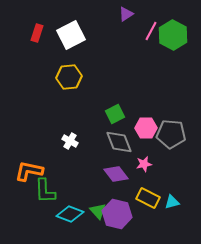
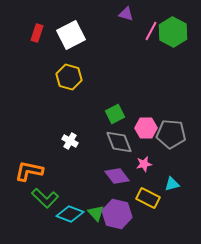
purple triangle: rotated 49 degrees clockwise
green hexagon: moved 3 px up
yellow hexagon: rotated 20 degrees clockwise
purple diamond: moved 1 px right, 2 px down
green L-shape: moved 7 px down; rotated 44 degrees counterclockwise
cyan triangle: moved 18 px up
green triangle: moved 2 px left, 2 px down
